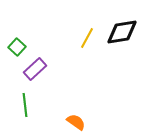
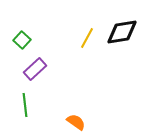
green square: moved 5 px right, 7 px up
